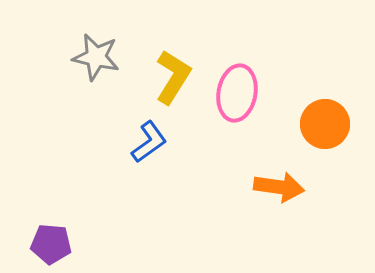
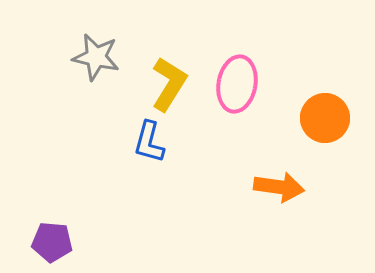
yellow L-shape: moved 4 px left, 7 px down
pink ellipse: moved 9 px up
orange circle: moved 6 px up
blue L-shape: rotated 141 degrees clockwise
purple pentagon: moved 1 px right, 2 px up
